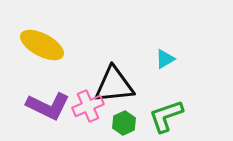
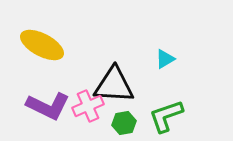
black triangle: rotated 9 degrees clockwise
green hexagon: rotated 15 degrees clockwise
